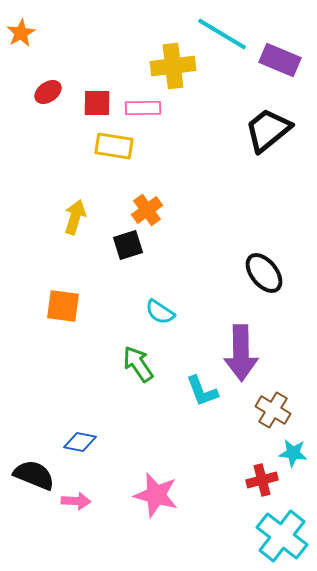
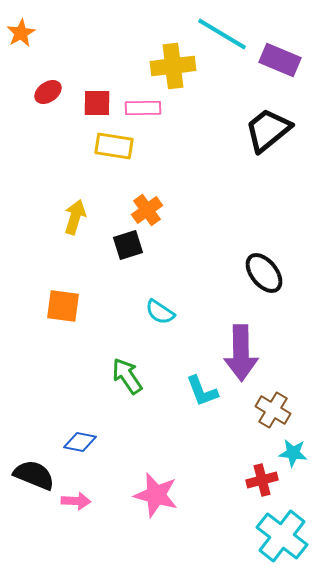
green arrow: moved 11 px left, 12 px down
